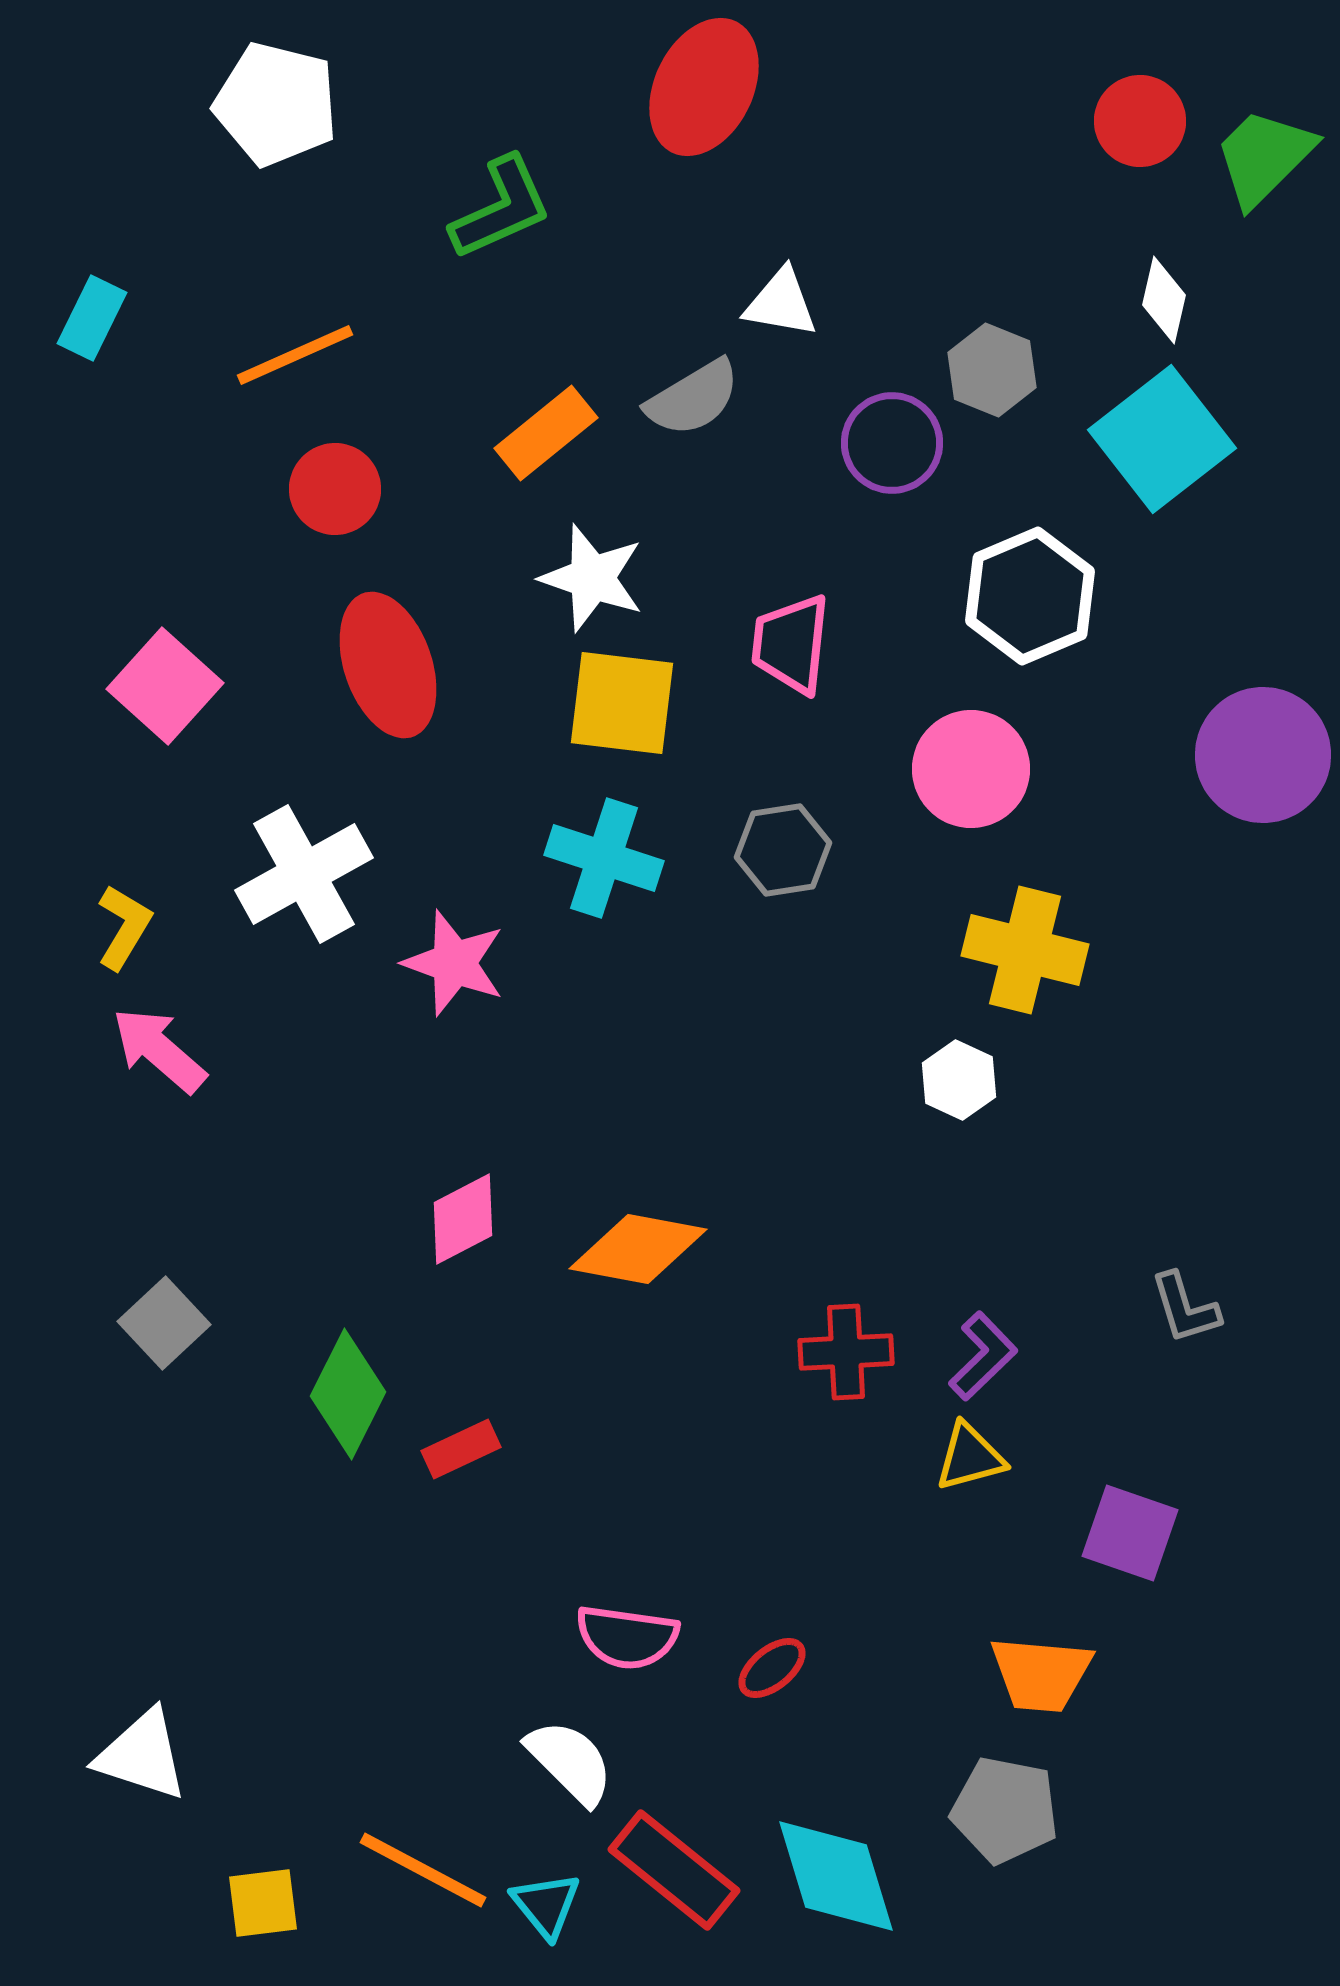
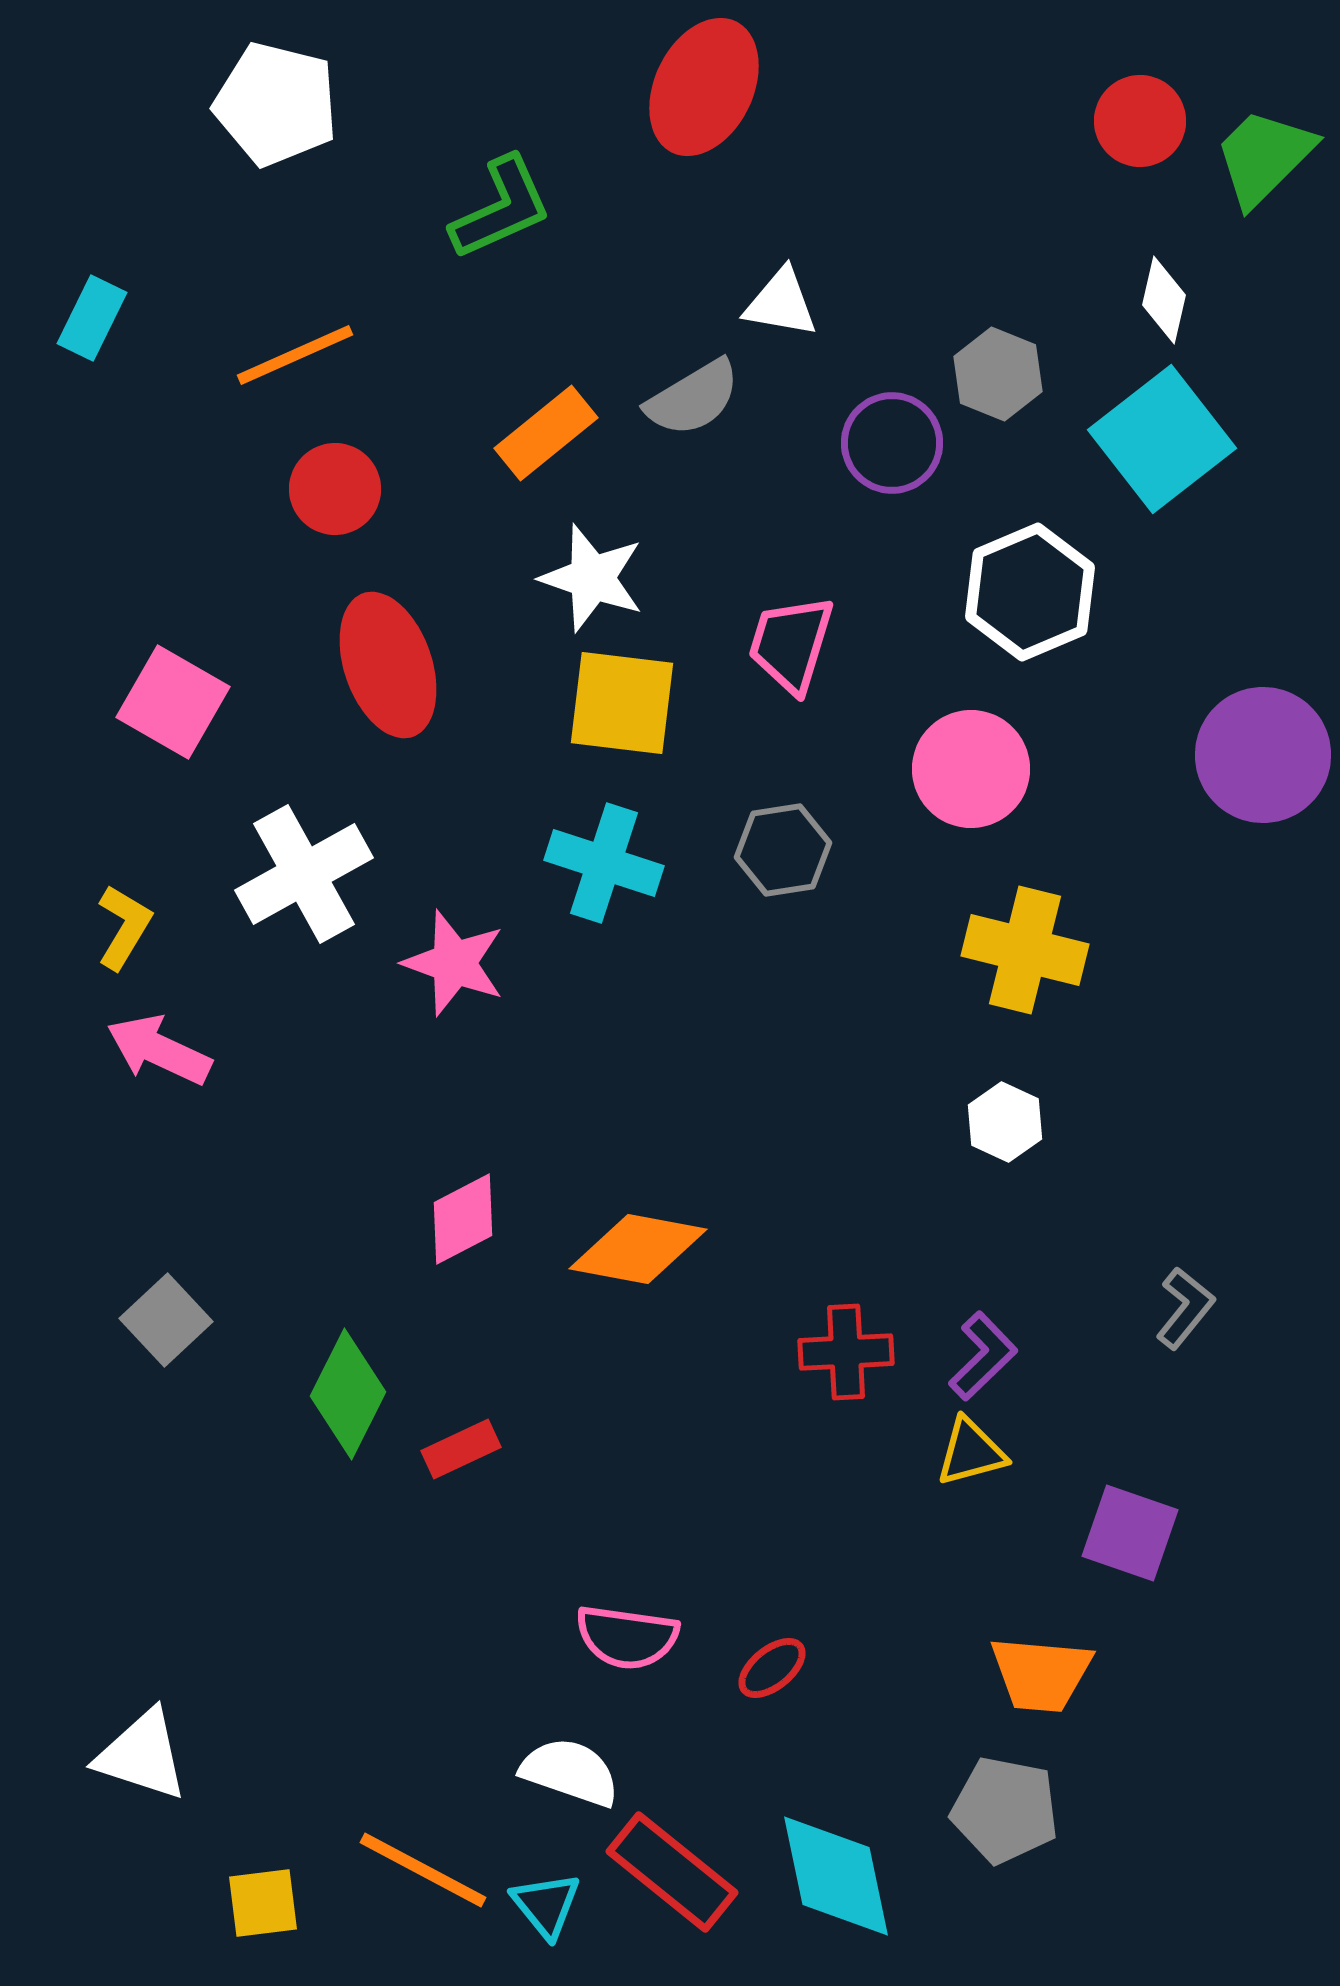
gray hexagon at (992, 370): moved 6 px right, 4 px down
white hexagon at (1030, 596): moved 4 px up
pink trapezoid at (791, 644): rotated 11 degrees clockwise
pink square at (165, 686): moved 8 px right, 16 px down; rotated 12 degrees counterclockwise
cyan cross at (604, 858): moved 5 px down
pink arrow at (159, 1050): rotated 16 degrees counterclockwise
white hexagon at (959, 1080): moved 46 px right, 42 px down
gray L-shape at (1185, 1308): rotated 124 degrees counterclockwise
gray square at (164, 1323): moved 2 px right, 3 px up
yellow triangle at (970, 1457): moved 1 px right, 5 px up
white semicircle at (570, 1762): moved 10 px down; rotated 26 degrees counterclockwise
red rectangle at (674, 1870): moved 2 px left, 2 px down
cyan diamond at (836, 1876): rotated 5 degrees clockwise
